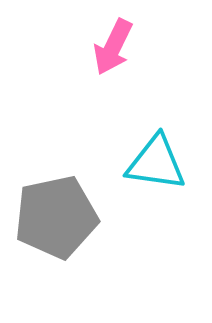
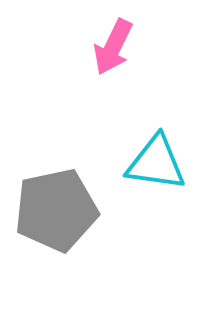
gray pentagon: moved 7 px up
